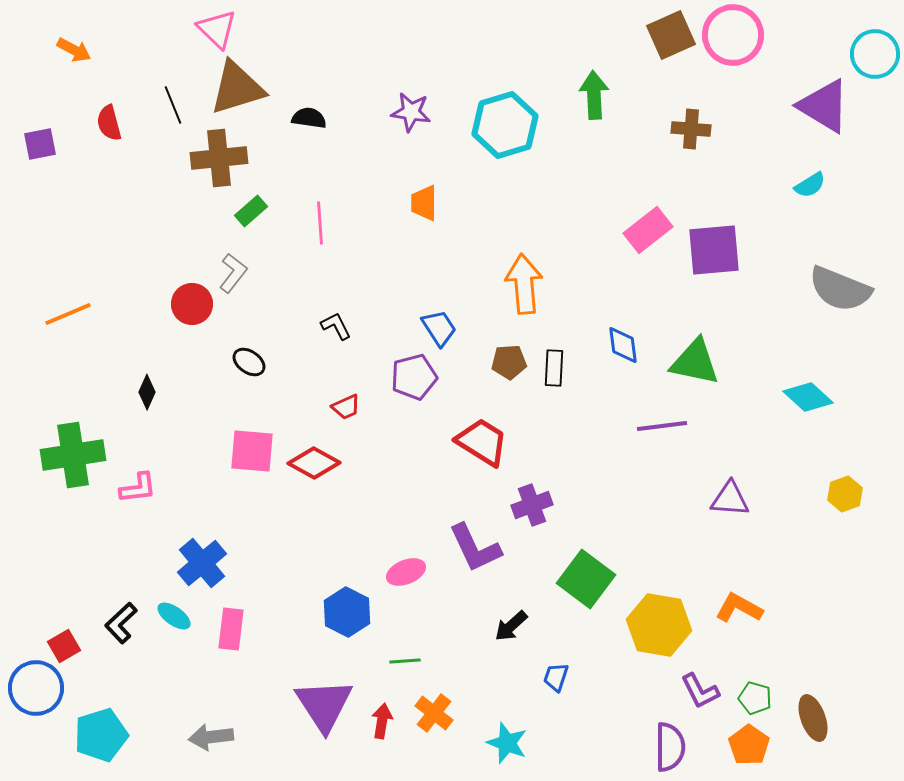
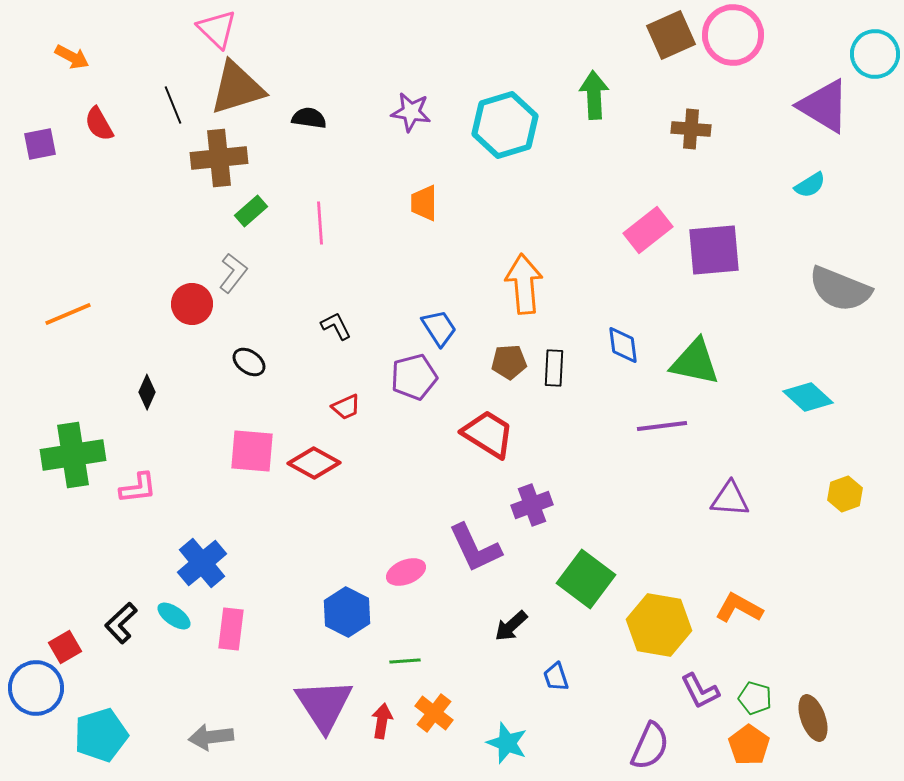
orange arrow at (74, 50): moved 2 px left, 7 px down
red semicircle at (109, 123): moved 10 px left, 1 px down; rotated 15 degrees counterclockwise
red trapezoid at (482, 442): moved 6 px right, 8 px up
red square at (64, 646): moved 1 px right, 1 px down
blue trapezoid at (556, 677): rotated 36 degrees counterclockwise
purple semicircle at (670, 747): moved 20 px left, 1 px up; rotated 24 degrees clockwise
